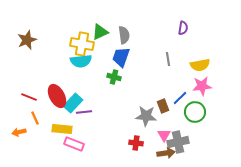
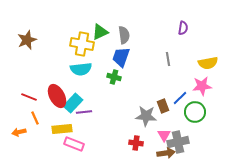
cyan semicircle: moved 8 px down
yellow semicircle: moved 8 px right, 2 px up
yellow rectangle: rotated 12 degrees counterclockwise
